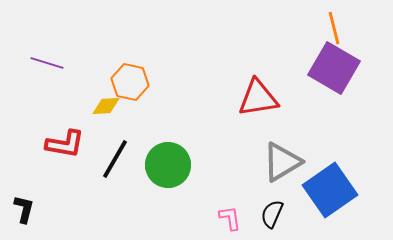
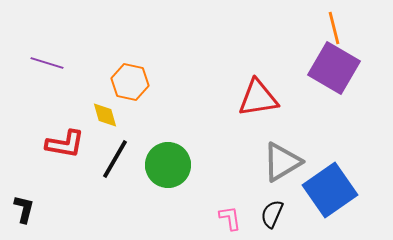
yellow diamond: moved 1 px left, 9 px down; rotated 76 degrees clockwise
